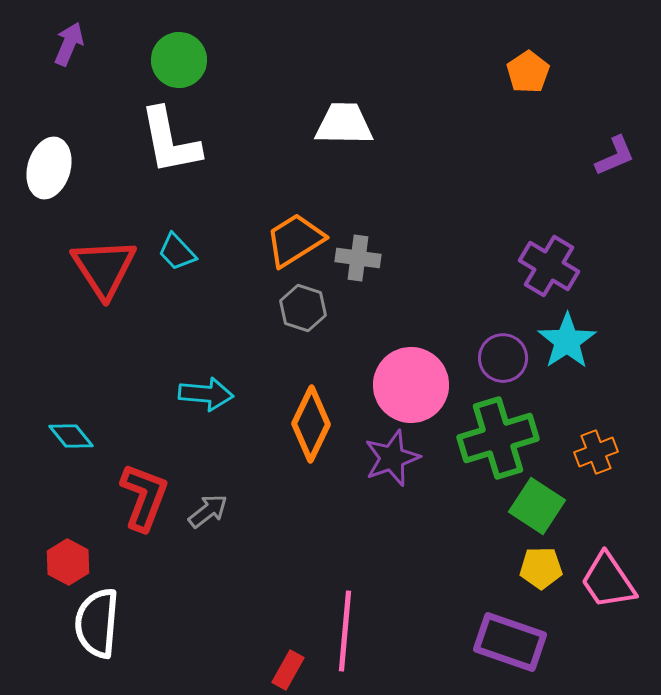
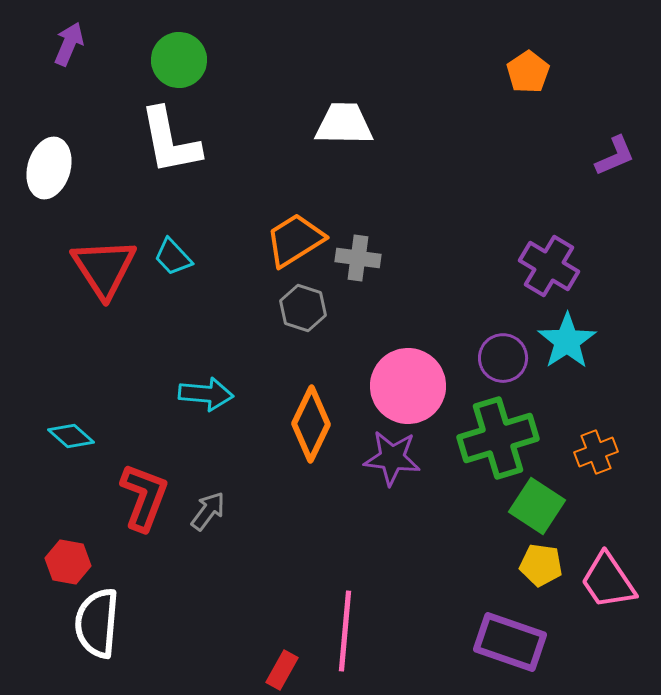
cyan trapezoid: moved 4 px left, 5 px down
pink circle: moved 3 px left, 1 px down
cyan diamond: rotated 9 degrees counterclockwise
purple star: rotated 26 degrees clockwise
gray arrow: rotated 15 degrees counterclockwise
red hexagon: rotated 18 degrees counterclockwise
yellow pentagon: moved 3 px up; rotated 9 degrees clockwise
red rectangle: moved 6 px left
